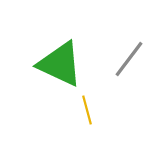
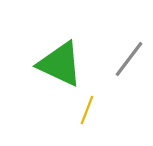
yellow line: rotated 36 degrees clockwise
